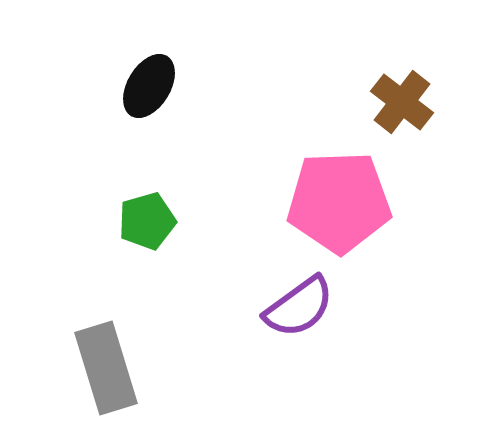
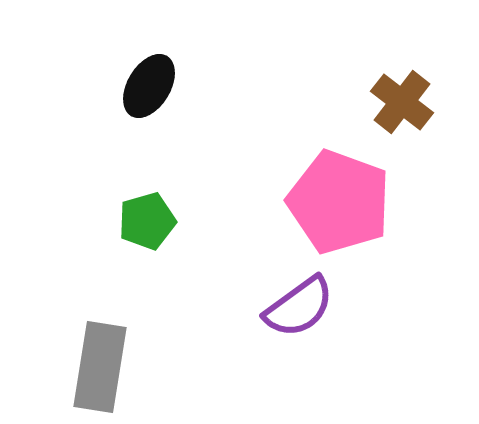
pink pentagon: rotated 22 degrees clockwise
gray rectangle: moved 6 px left, 1 px up; rotated 26 degrees clockwise
